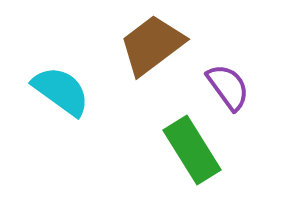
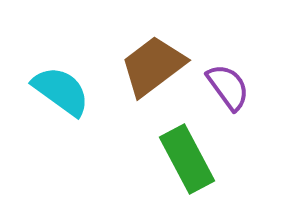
brown trapezoid: moved 1 px right, 21 px down
green rectangle: moved 5 px left, 9 px down; rotated 4 degrees clockwise
